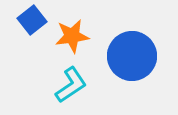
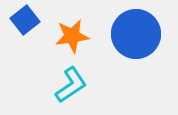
blue square: moved 7 px left
blue circle: moved 4 px right, 22 px up
